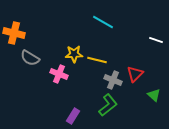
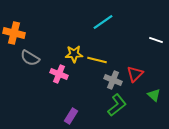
cyan line: rotated 65 degrees counterclockwise
green L-shape: moved 9 px right
purple rectangle: moved 2 px left
